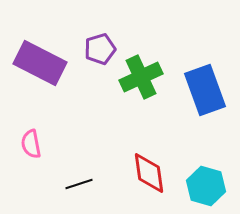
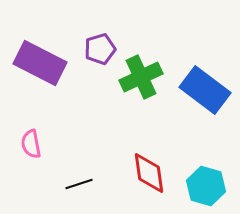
blue rectangle: rotated 33 degrees counterclockwise
